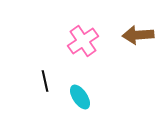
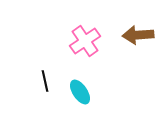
pink cross: moved 2 px right
cyan ellipse: moved 5 px up
